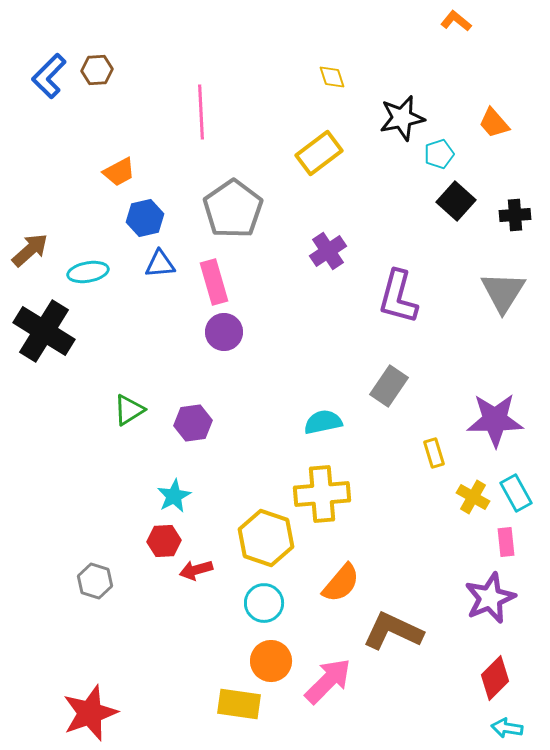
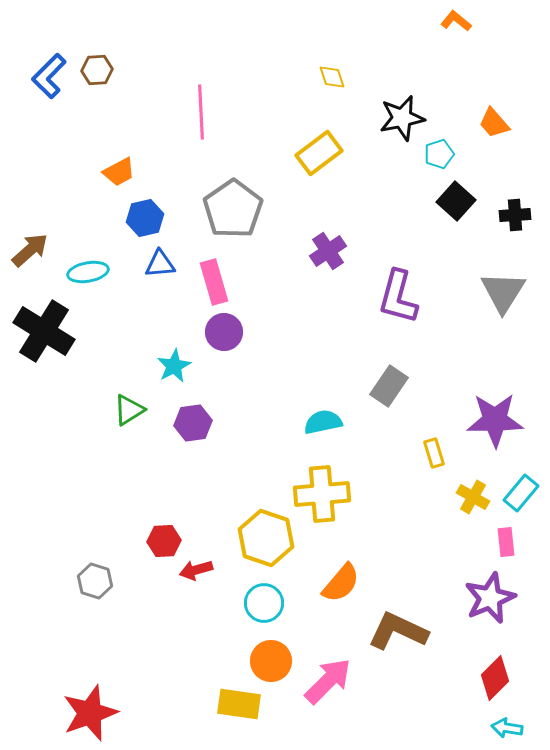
cyan rectangle at (516, 493): moved 5 px right; rotated 69 degrees clockwise
cyan star at (174, 496): moved 130 px up
brown L-shape at (393, 631): moved 5 px right
